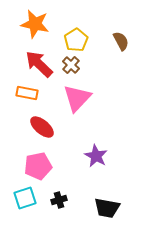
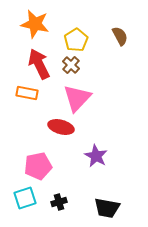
brown semicircle: moved 1 px left, 5 px up
red arrow: rotated 20 degrees clockwise
red ellipse: moved 19 px right; rotated 25 degrees counterclockwise
black cross: moved 2 px down
